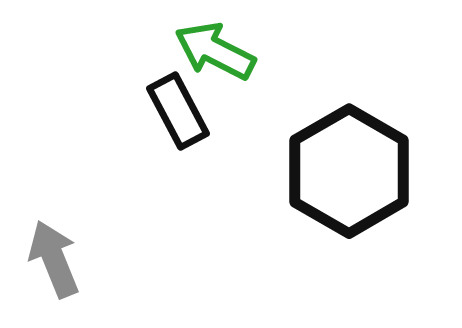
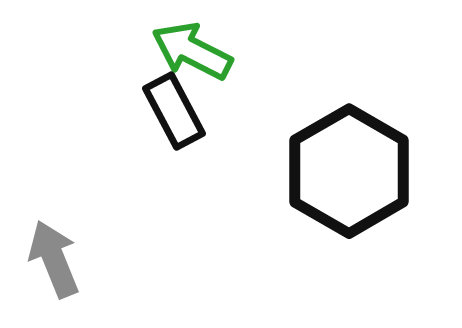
green arrow: moved 23 px left
black rectangle: moved 4 px left
